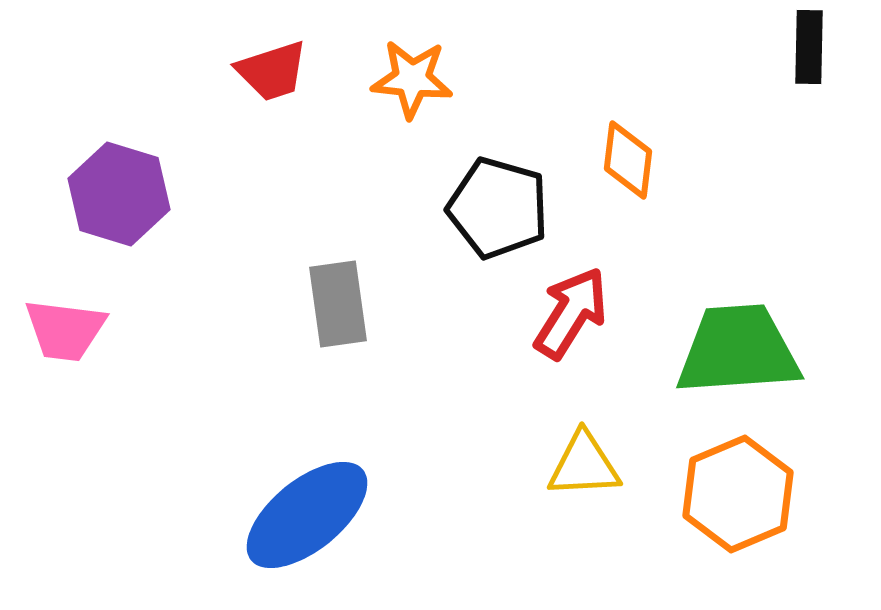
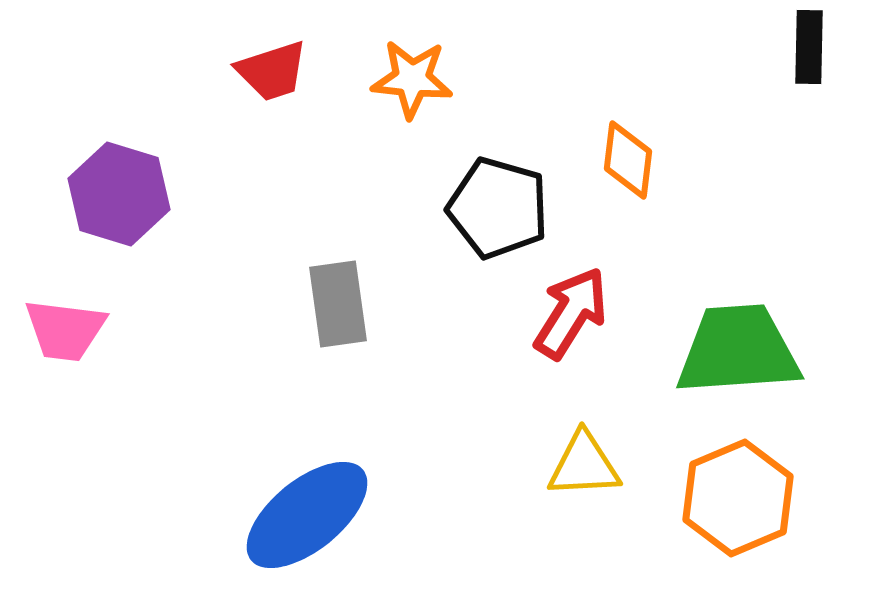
orange hexagon: moved 4 px down
